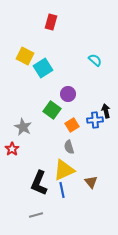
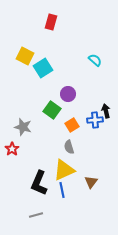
gray star: rotated 12 degrees counterclockwise
brown triangle: rotated 16 degrees clockwise
